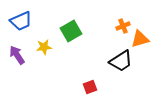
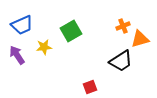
blue trapezoid: moved 1 px right, 4 px down
